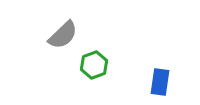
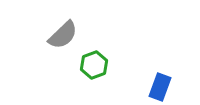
blue rectangle: moved 5 px down; rotated 12 degrees clockwise
